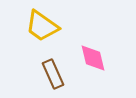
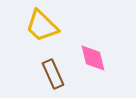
yellow trapezoid: rotated 9 degrees clockwise
